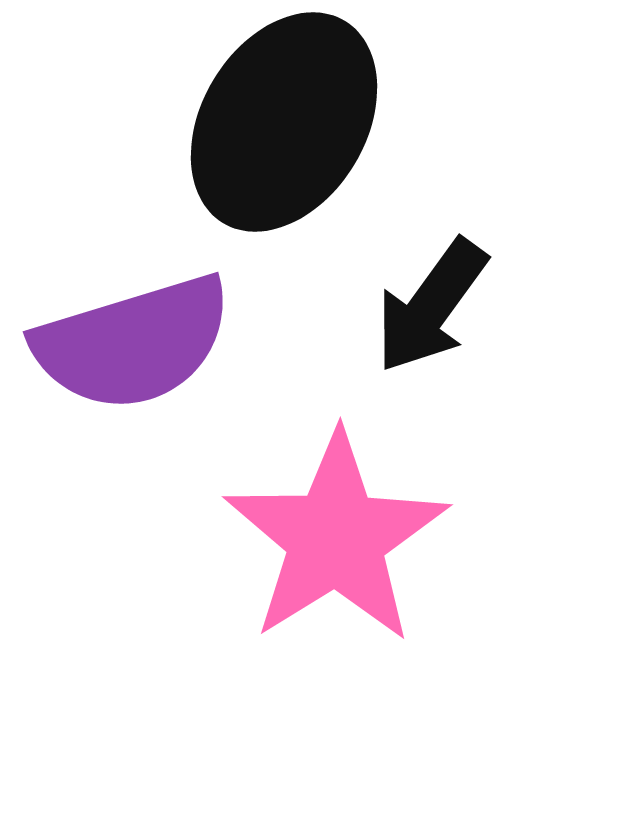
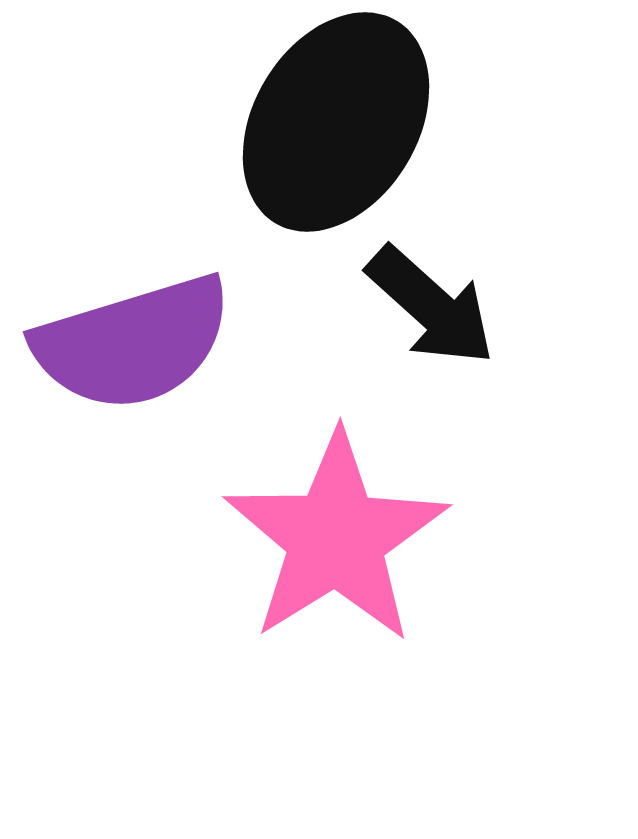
black ellipse: moved 52 px right
black arrow: rotated 84 degrees counterclockwise
